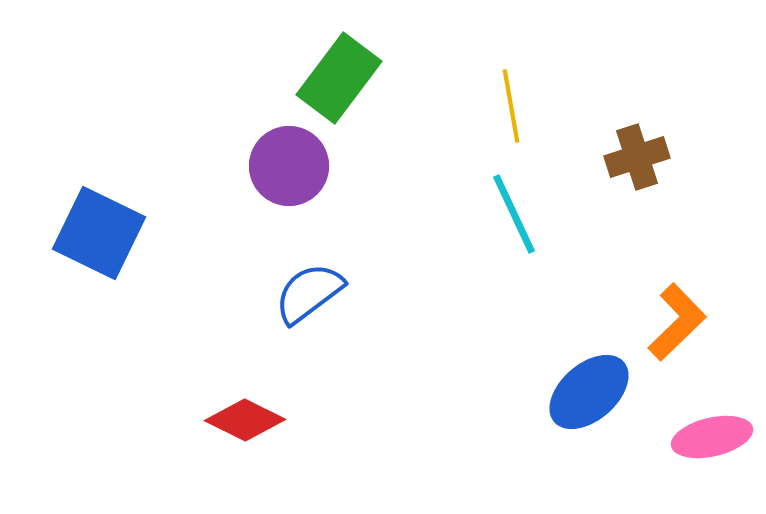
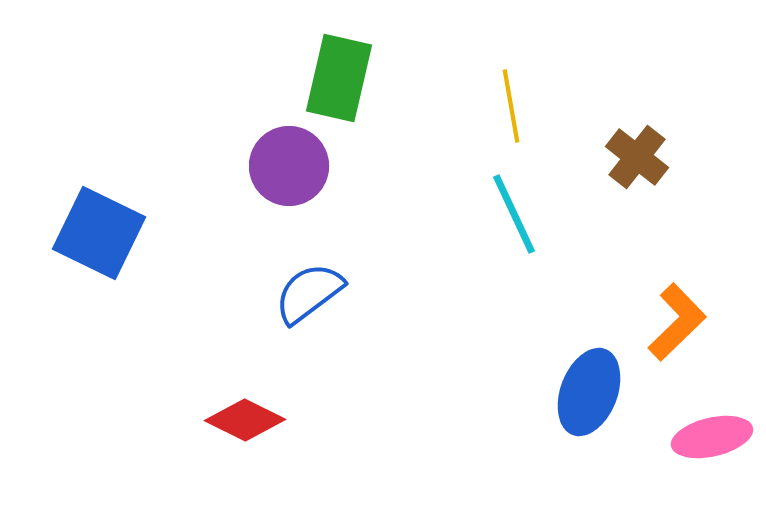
green rectangle: rotated 24 degrees counterclockwise
brown cross: rotated 34 degrees counterclockwise
blue ellipse: rotated 28 degrees counterclockwise
